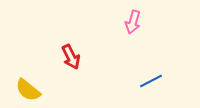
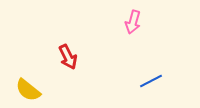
red arrow: moved 3 px left
